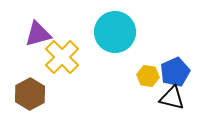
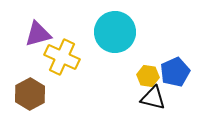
yellow cross: rotated 20 degrees counterclockwise
black triangle: moved 19 px left
